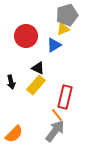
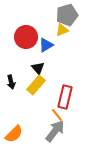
yellow triangle: moved 1 px left, 1 px down
red circle: moved 1 px down
blue triangle: moved 8 px left
black triangle: rotated 24 degrees clockwise
